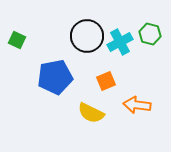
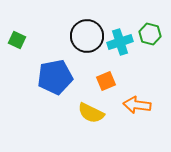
cyan cross: rotated 10 degrees clockwise
